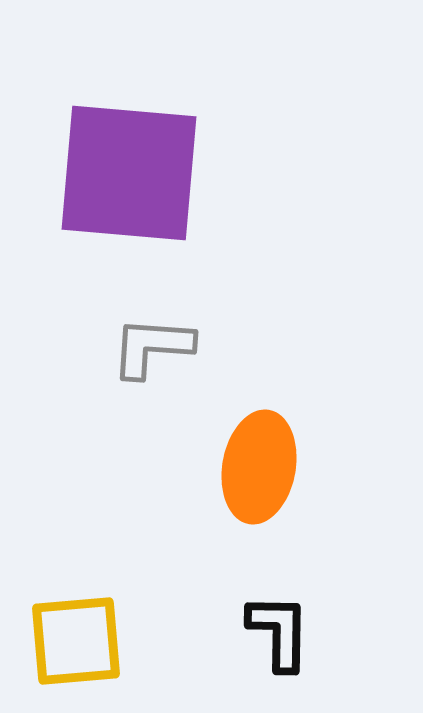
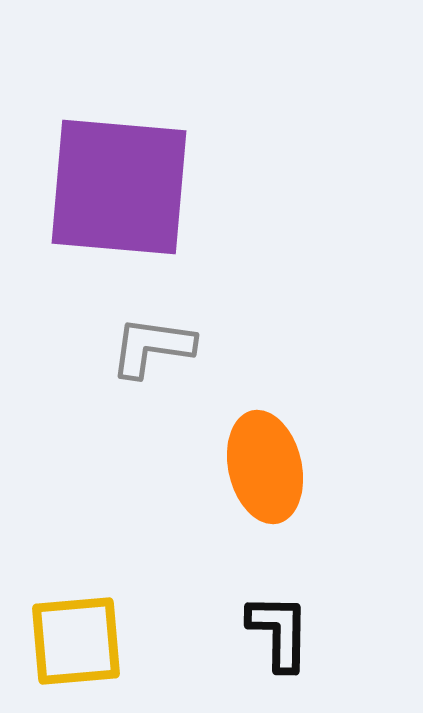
purple square: moved 10 px left, 14 px down
gray L-shape: rotated 4 degrees clockwise
orange ellipse: moved 6 px right; rotated 23 degrees counterclockwise
